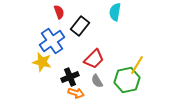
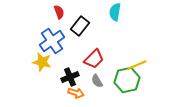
yellow line: rotated 36 degrees clockwise
